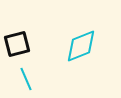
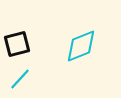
cyan line: moved 6 px left; rotated 65 degrees clockwise
